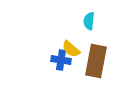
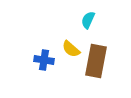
cyan semicircle: moved 1 px left, 1 px up; rotated 18 degrees clockwise
blue cross: moved 17 px left
